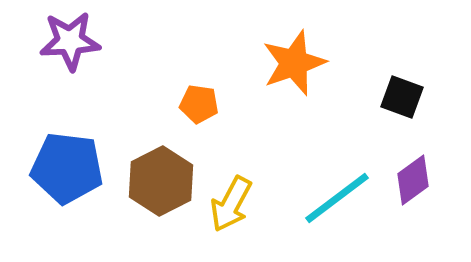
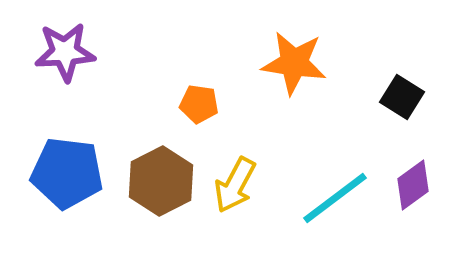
purple star: moved 5 px left, 11 px down
orange star: rotated 28 degrees clockwise
black square: rotated 12 degrees clockwise
blue pentagon: moved 5 px down
purple diamond: moved 5 px down
cyan line: moved 2 px left
yellow arrow: moved 4 px right, 19 px up
